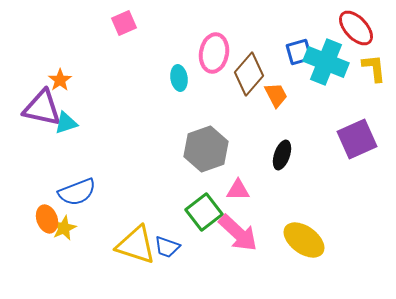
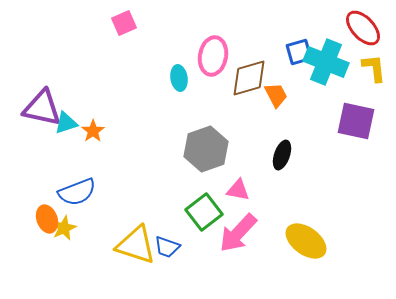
red ellipse: moved 7 px right
pink ellipse: moved 1 px left, 3 px down
brown diamond: moved 4 px down; rotated 33 degrees clockwise
orange star: moved 33 px right, 51 px down
purple square: moved 1 px left, 18 px up; rotated 36 degrees clockwise
pink triangle: rotated 10 degrees clockwise
pink arrow: rotated 90 degrees clockwise
yellow ellipse: moved 2 px right, 1 px down
